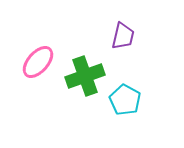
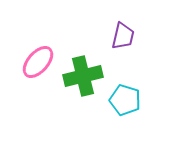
green cross: moved 2 px left; rotated 6 degrees clockwise
cyan pentagon: rotated 12 degrees counterclockwise
